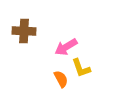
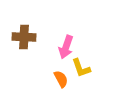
brown cross: moved 6 px down
pink arrow: rotated 40 degrees counterclockwise
